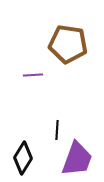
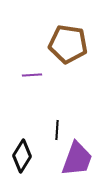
purple line: moved 1 px left
black diamond: moved 1 px left, 2 px up
